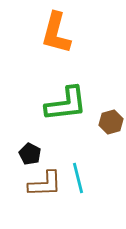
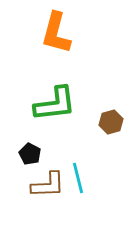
green L-shape: moved 11 px left
brown L-shape: moved 3 px right, 1 px down
